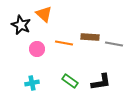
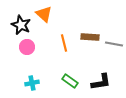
orange line: rotated 66 degrees clockwise
pink circle: moved 10 px left, 2 px up
